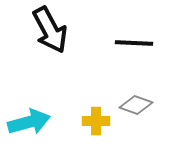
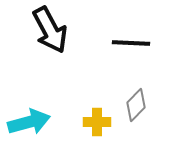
black line: moved 3 px left
gray diamond: rotated 64 degrees counterclockwise
yellow cross: moved 1 px right, 1 px down
